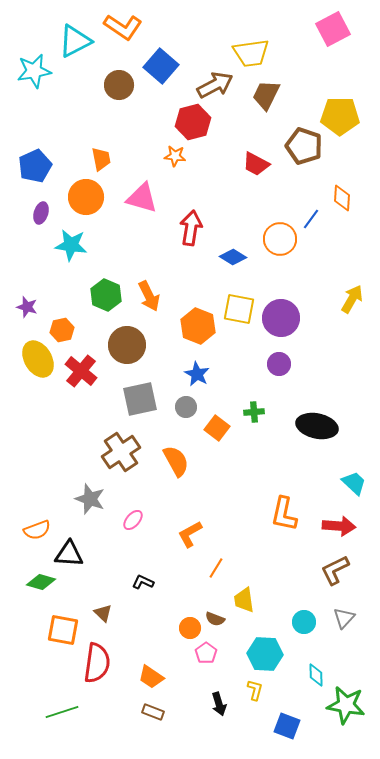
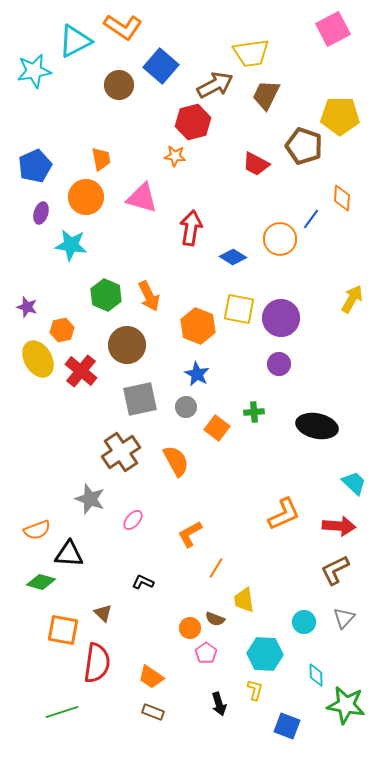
orange L-shape at (284, 514): rotated 126 degrees counterclockwise
